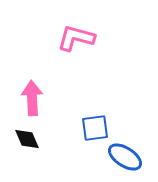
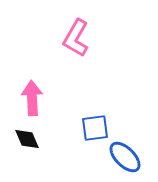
pink L-shape: rotated 75 degrees counterclockwise
blue ellipse: rotated 12 degrees clockwise
